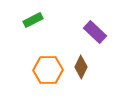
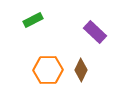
brown diamond: moved 3 px down
